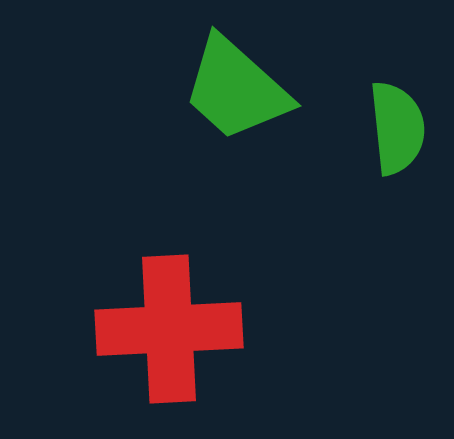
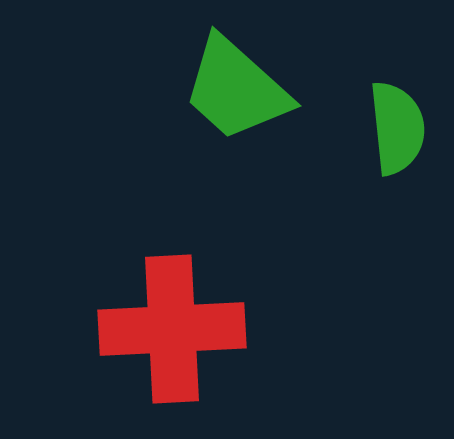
red cross: moved 3 px right
